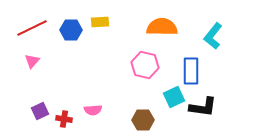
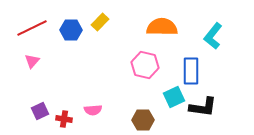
yellow rectangle: rotated 42 degrees counterclockwise
